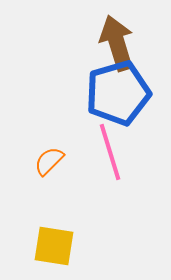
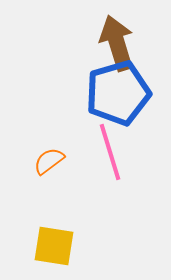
orange semicircle: rotated 8 degrees clockwise
